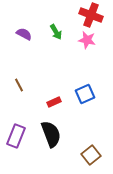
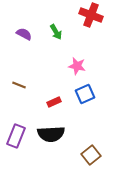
pink star: moved 10 px left, 26 px down
brown line: rotated 40 degrees counterclockwise
black semicircle: rotated 108 degrees clockwise
